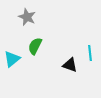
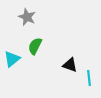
cyan line: moved 1 px left, 25 px down
